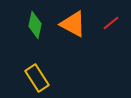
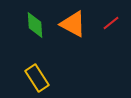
green diamond: rotated 16 degrees counterclockwise
